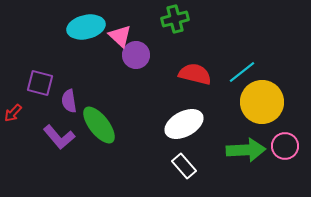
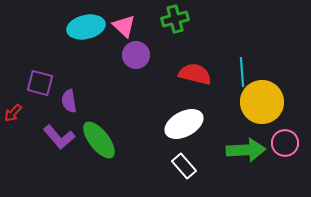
pink triangle: moved 4 px right, 10 px up
cyan line: rotated 56 degrees counterclockwise
green ellipse: moved 15 px down
pink circle: moved 3 px up
